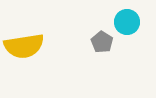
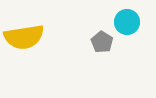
yellow semicircle: moved 9 px up
